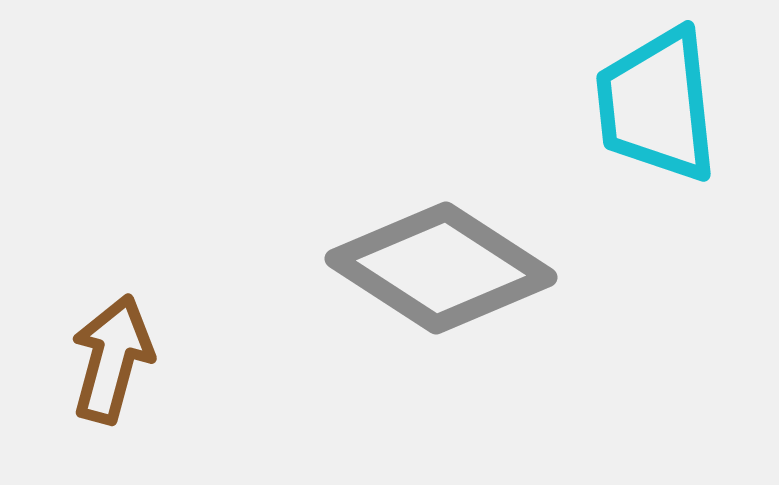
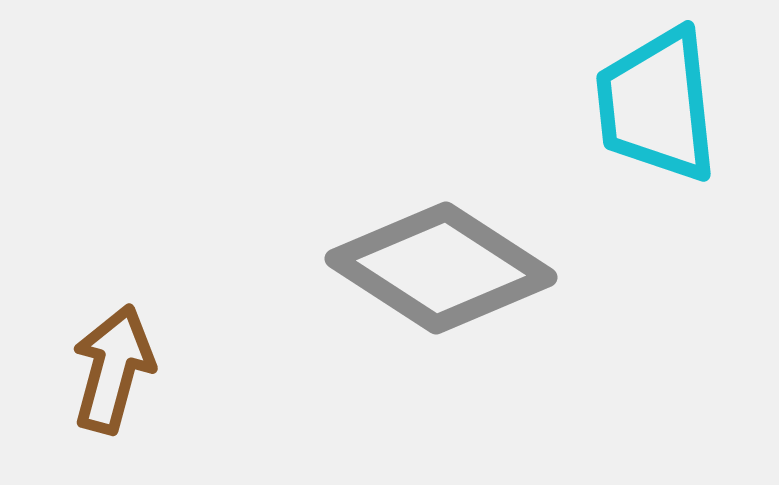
brown arrow: moved 1 px right, 10 px down
